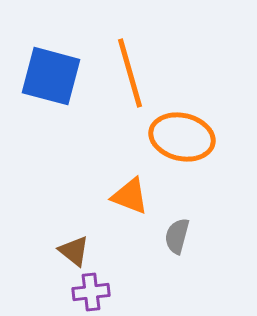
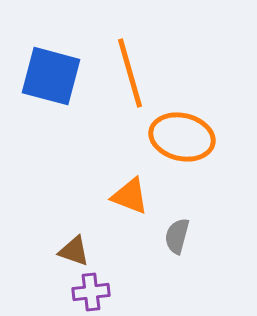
brown triangle: rotated 20 degrees counterclockwise
